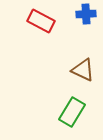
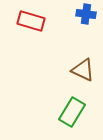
blue cross: rotated 12 degrees clockwise
red rectangle: moved 10 px left; rotated 12 degrees counterclockwise
